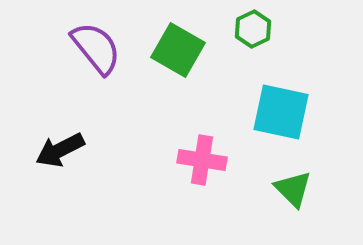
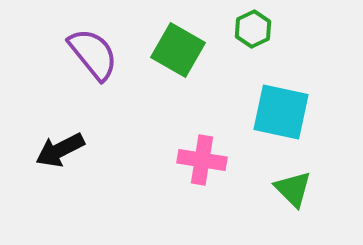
purple semicircle: moved 3 px left, 6 px down
